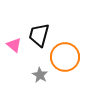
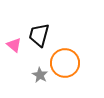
orange circle: moved 6 px down
